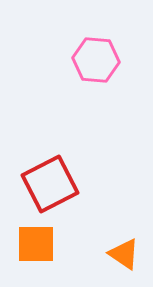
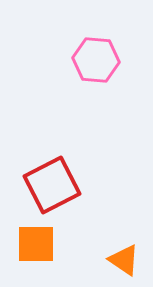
red square: moved 2 px right, 1 px down
orange triangle: moved 6 px down
